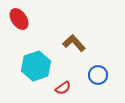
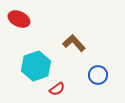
red ellipse: rotated 30 degrees counterclockwise
red semicircle: moved 6 px left, 1 px down
